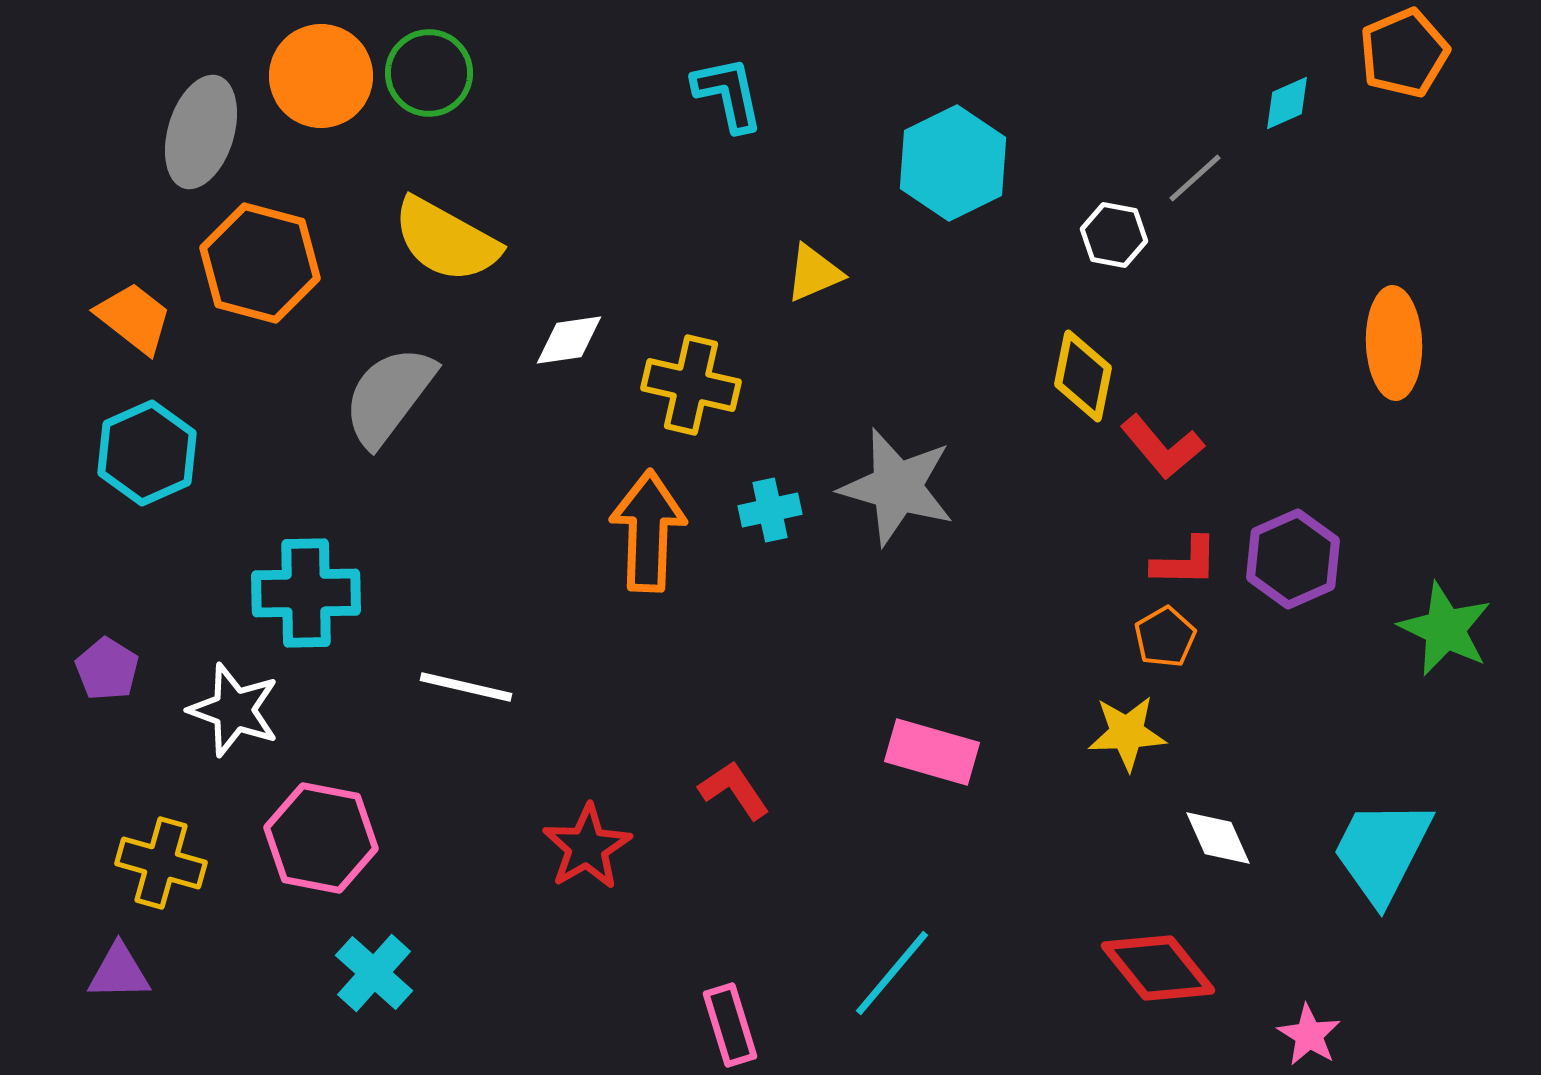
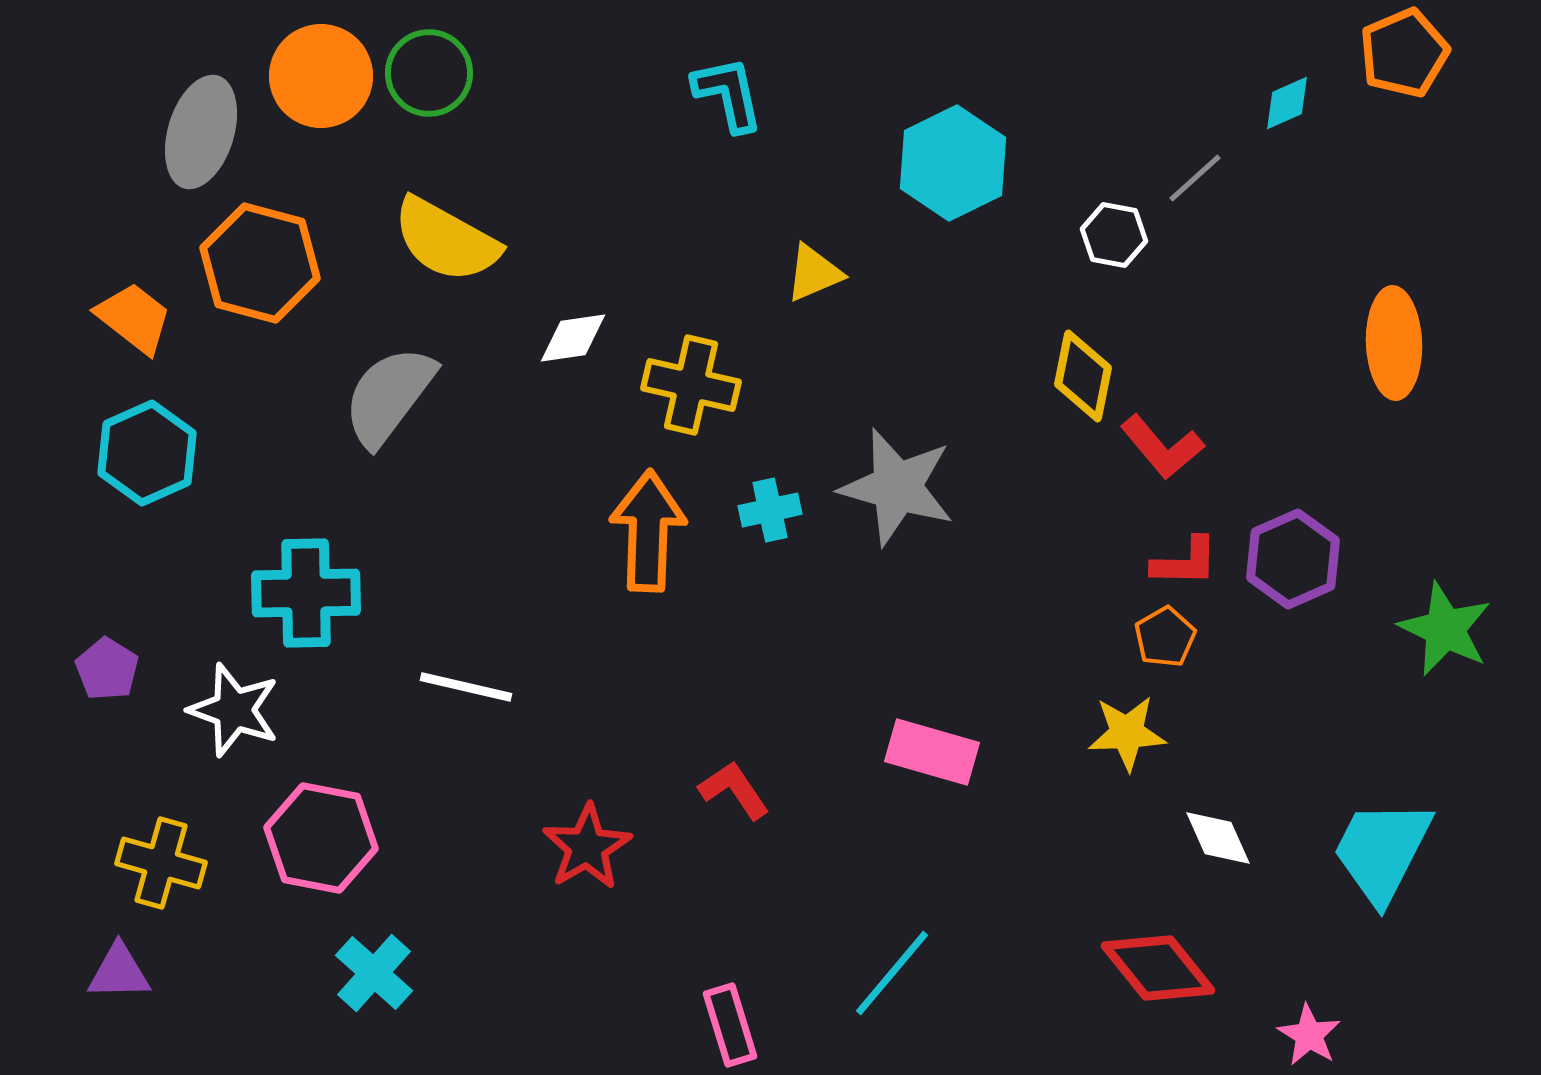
white diamond at (569, 340): moved 4 px right, 2 px up
